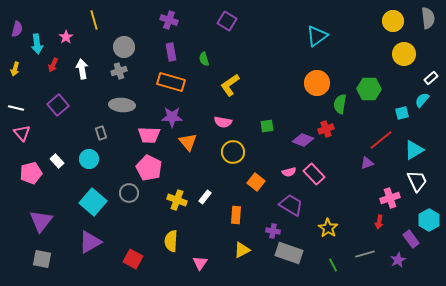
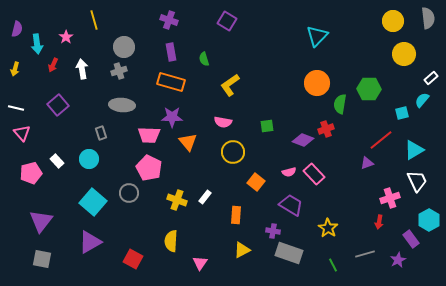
cyan triangle at (317, 36): rotated 10 degrees counterclockwise
